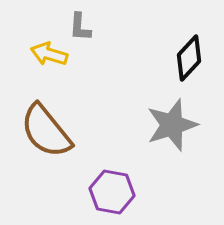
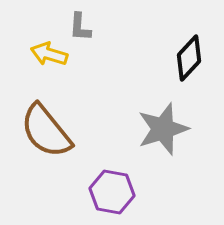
gray star: moved 9 px left, 4 px down
